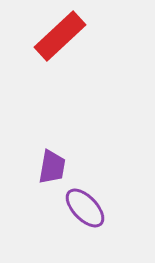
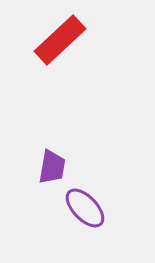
red rectangle: moved 4 px down
